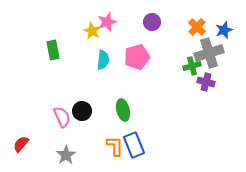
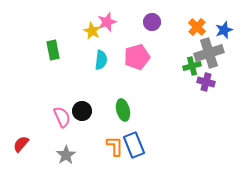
cyan semicircle: moved 2 px left
